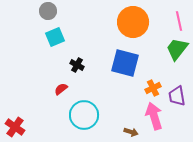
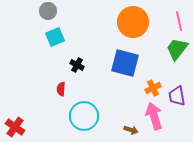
red semicircle: rotated 48 degrees counterclockwise
cyan circle: moved 1 px down
brown arrow: moved 2 px up
